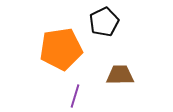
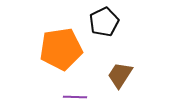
brown trapezoid: rotated 56 degrees counterclockwise
purple line: moved 1 px down; rotated 75 degrees clockwise
